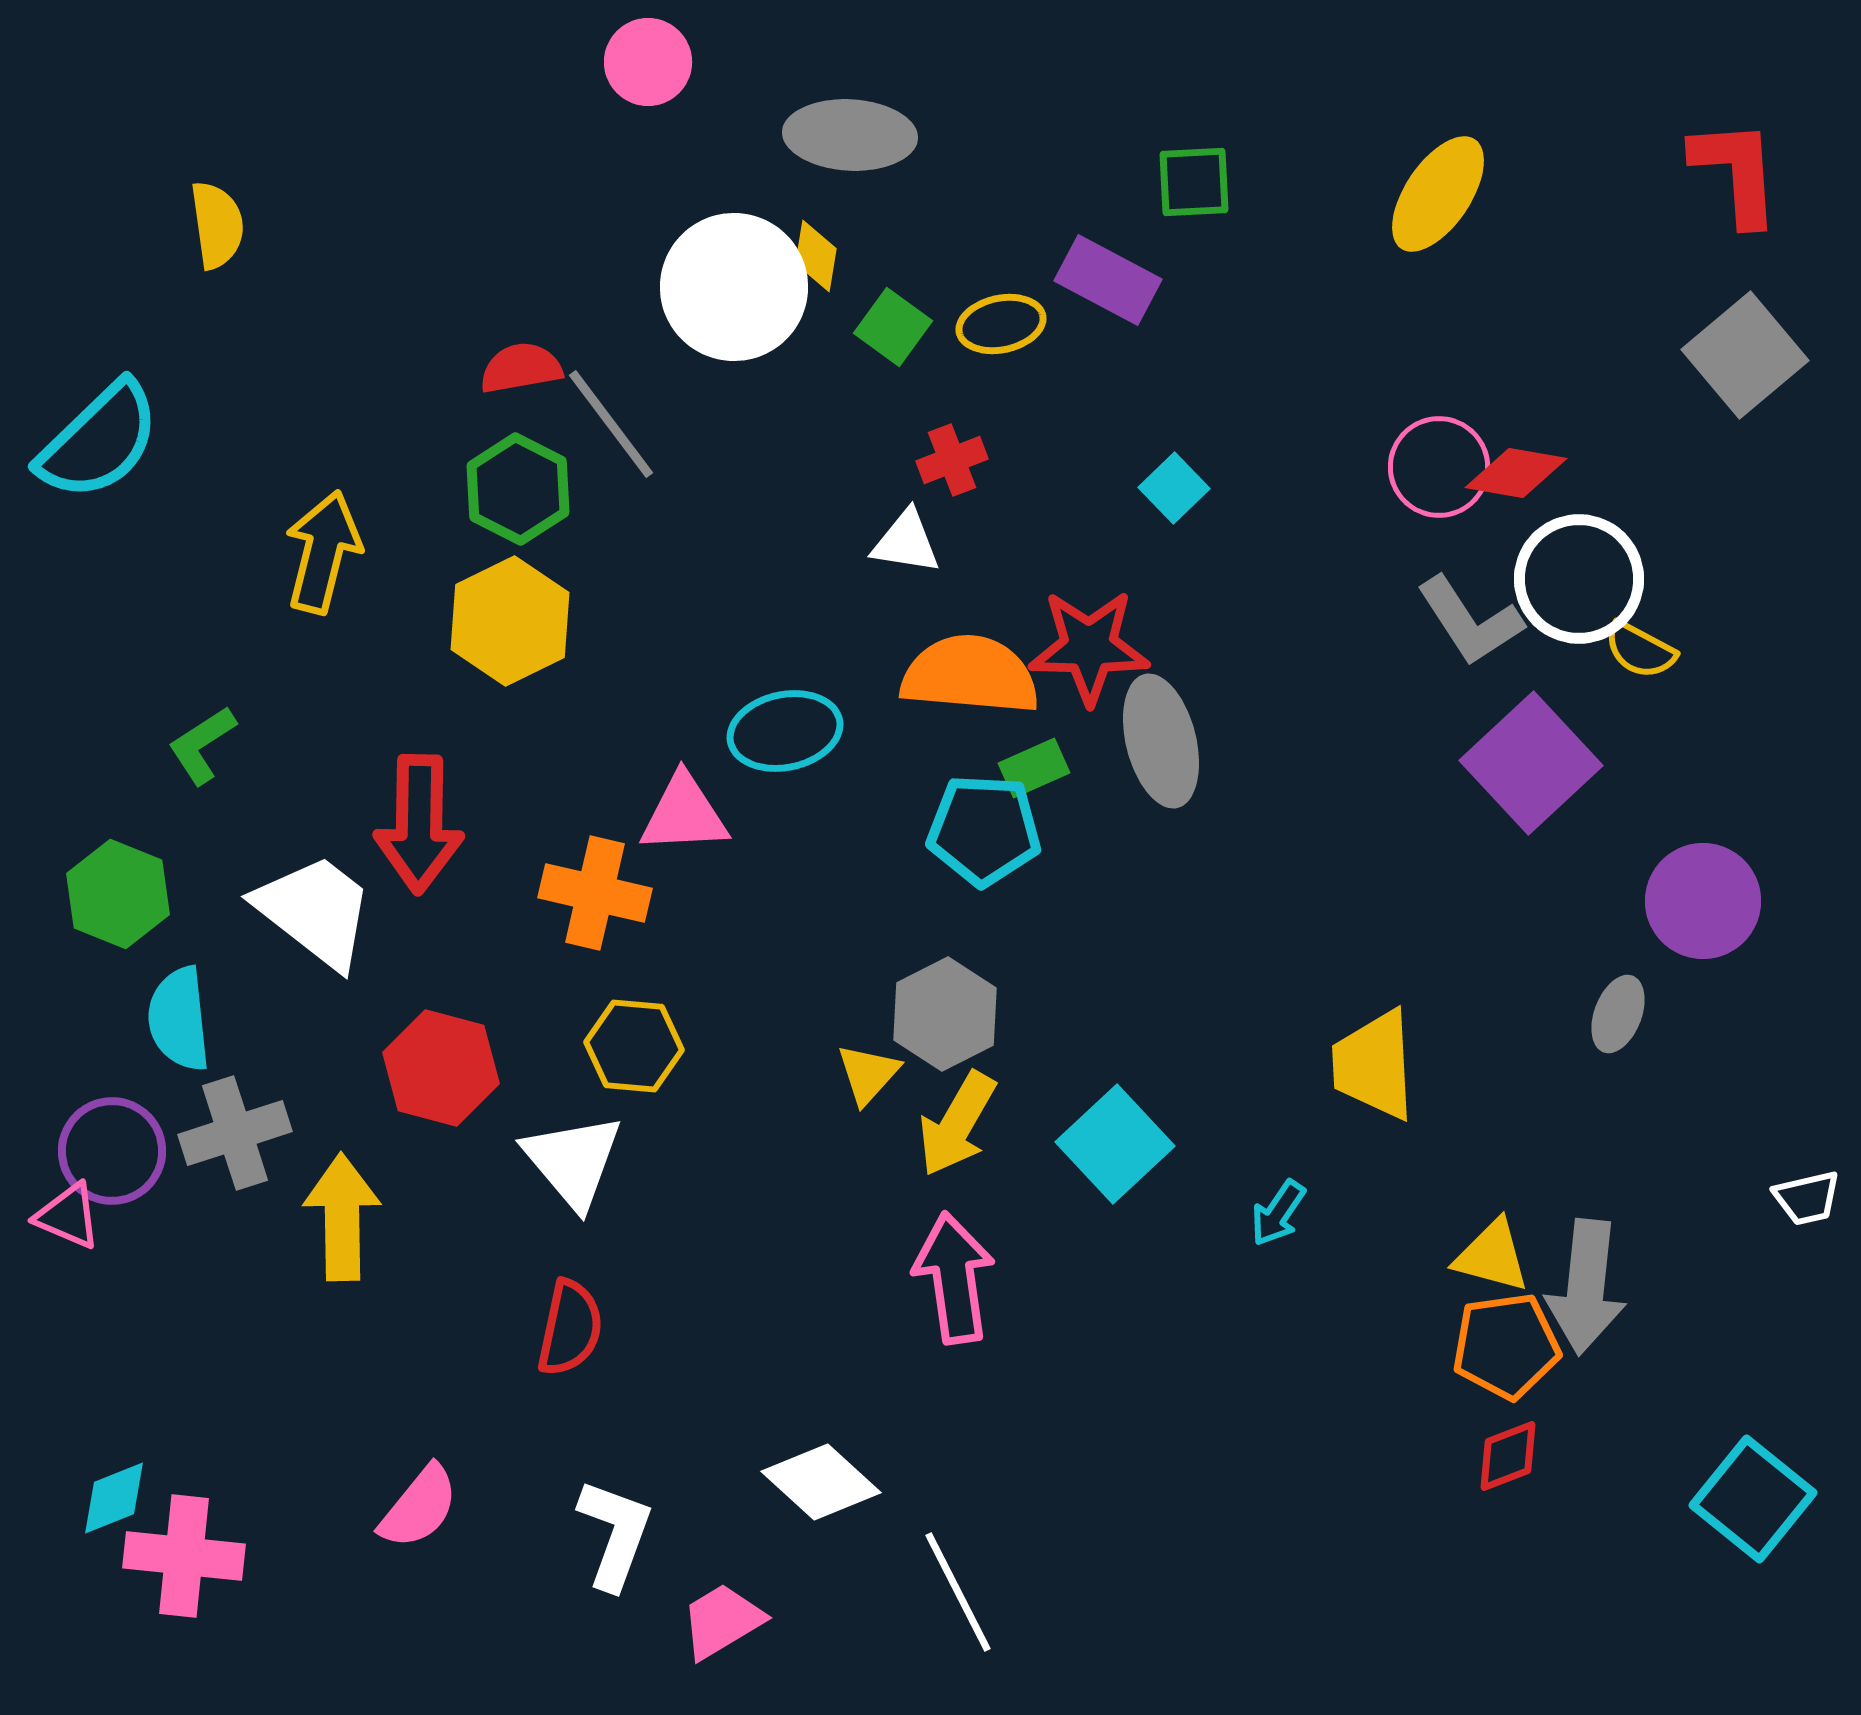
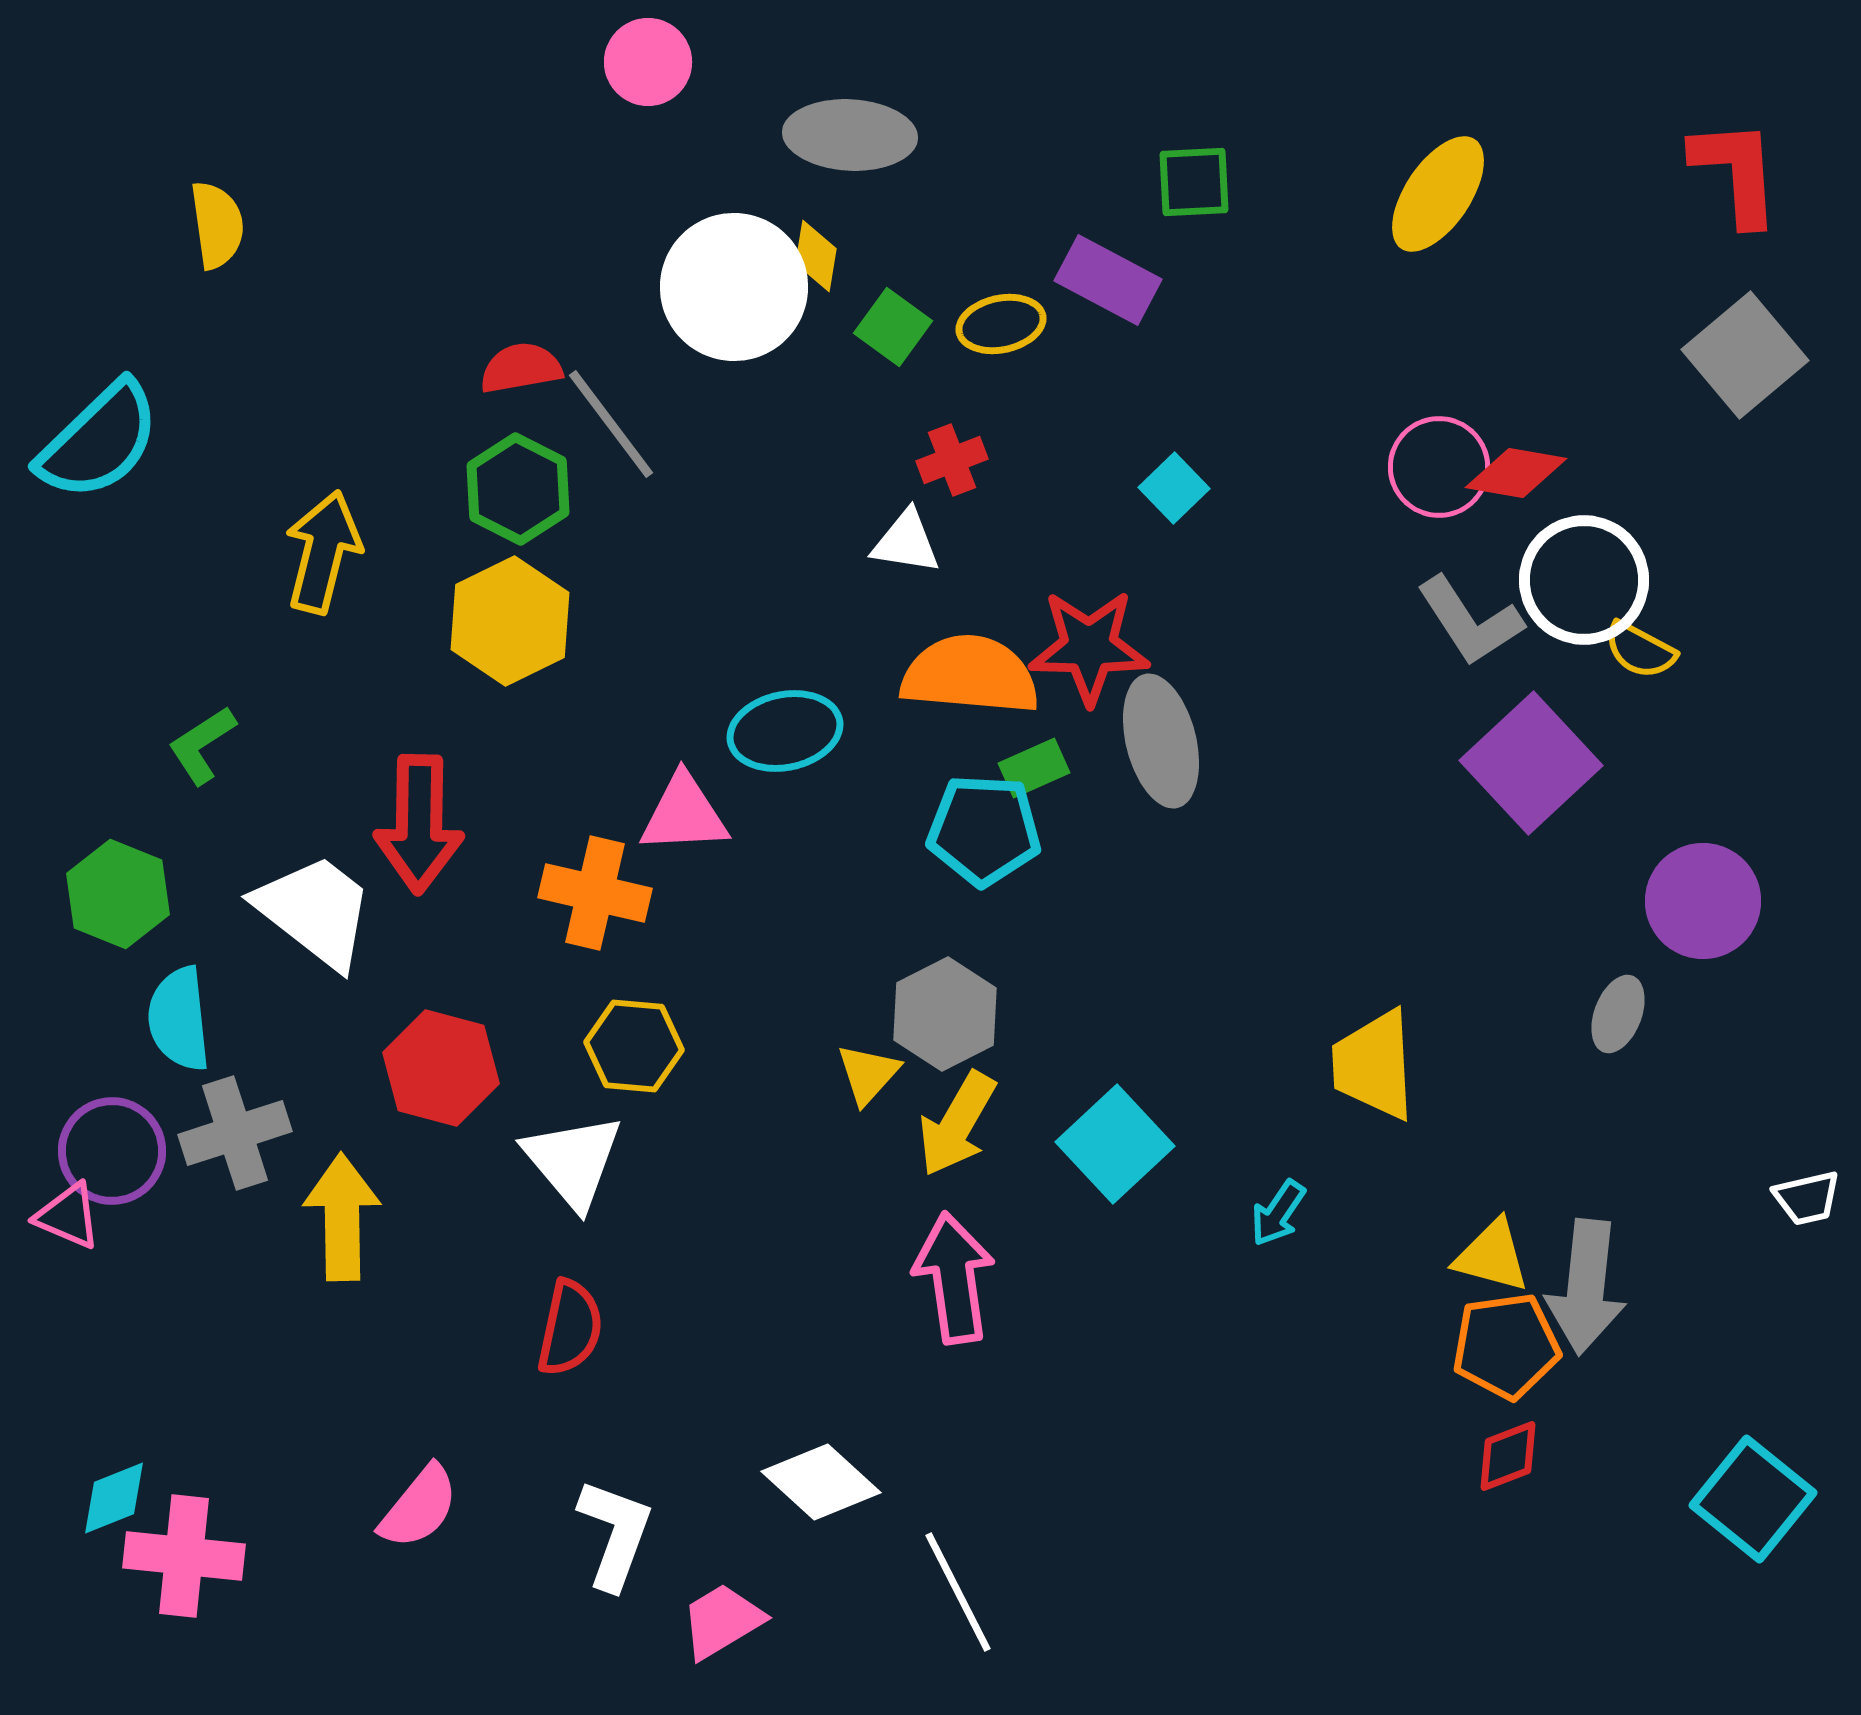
white circle at (1579, 579): moved 5 px right, 1 px down
